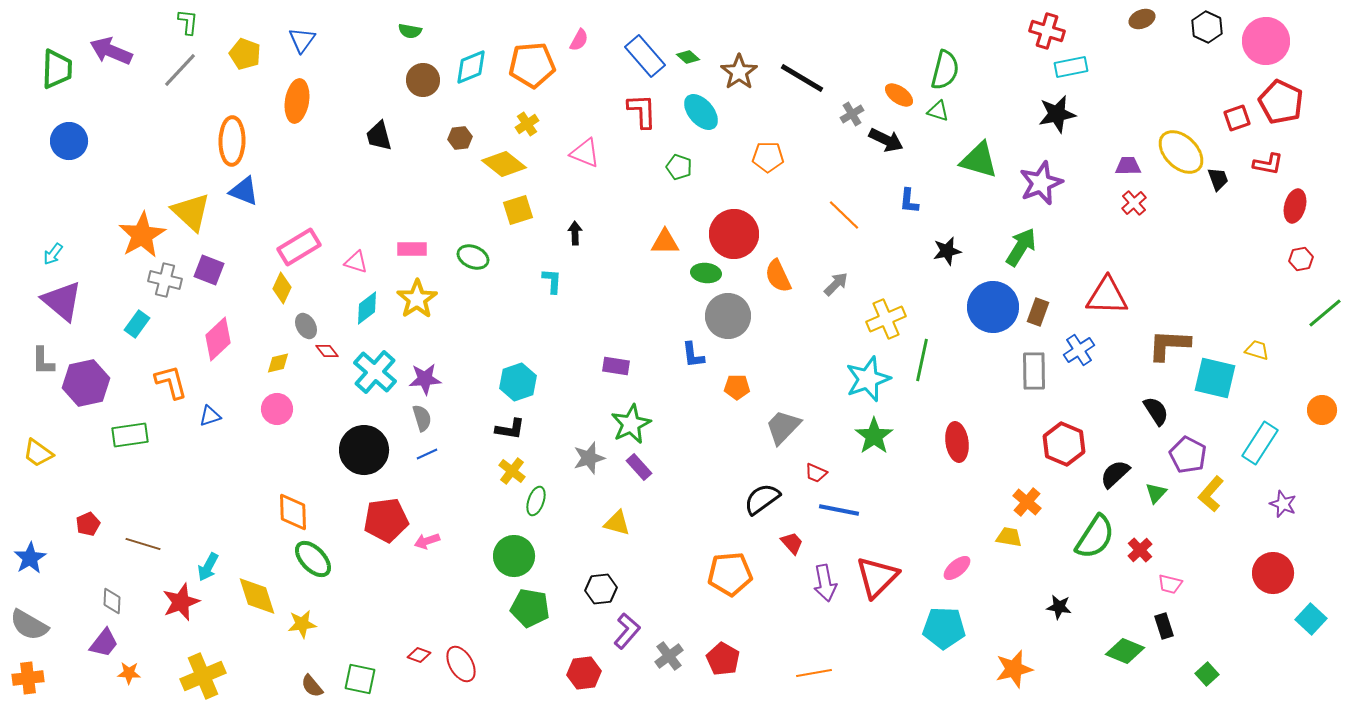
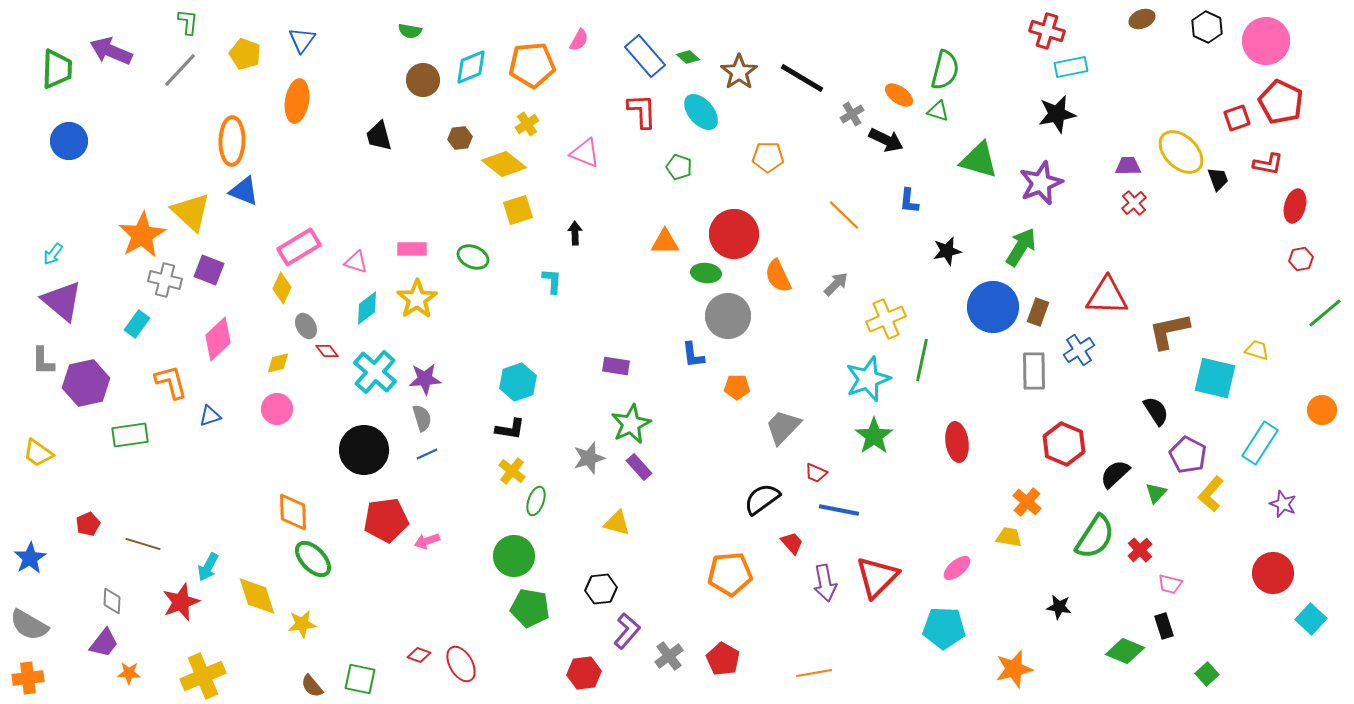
brown L-shape at (1169, 345): moved 14 px up; rotated 15 degrees counterclockwise
